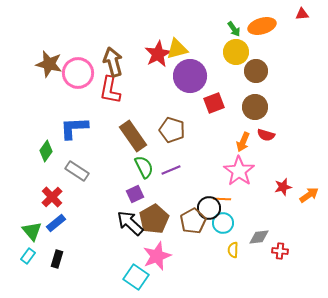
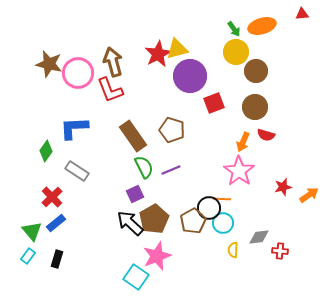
red L-shape at (110, 90): rotated 32 degrees counterclockwise
